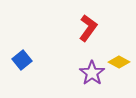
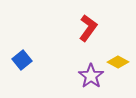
yellow diamond: moved 1 px left
purple star: moved 1 px left, 3 px down
